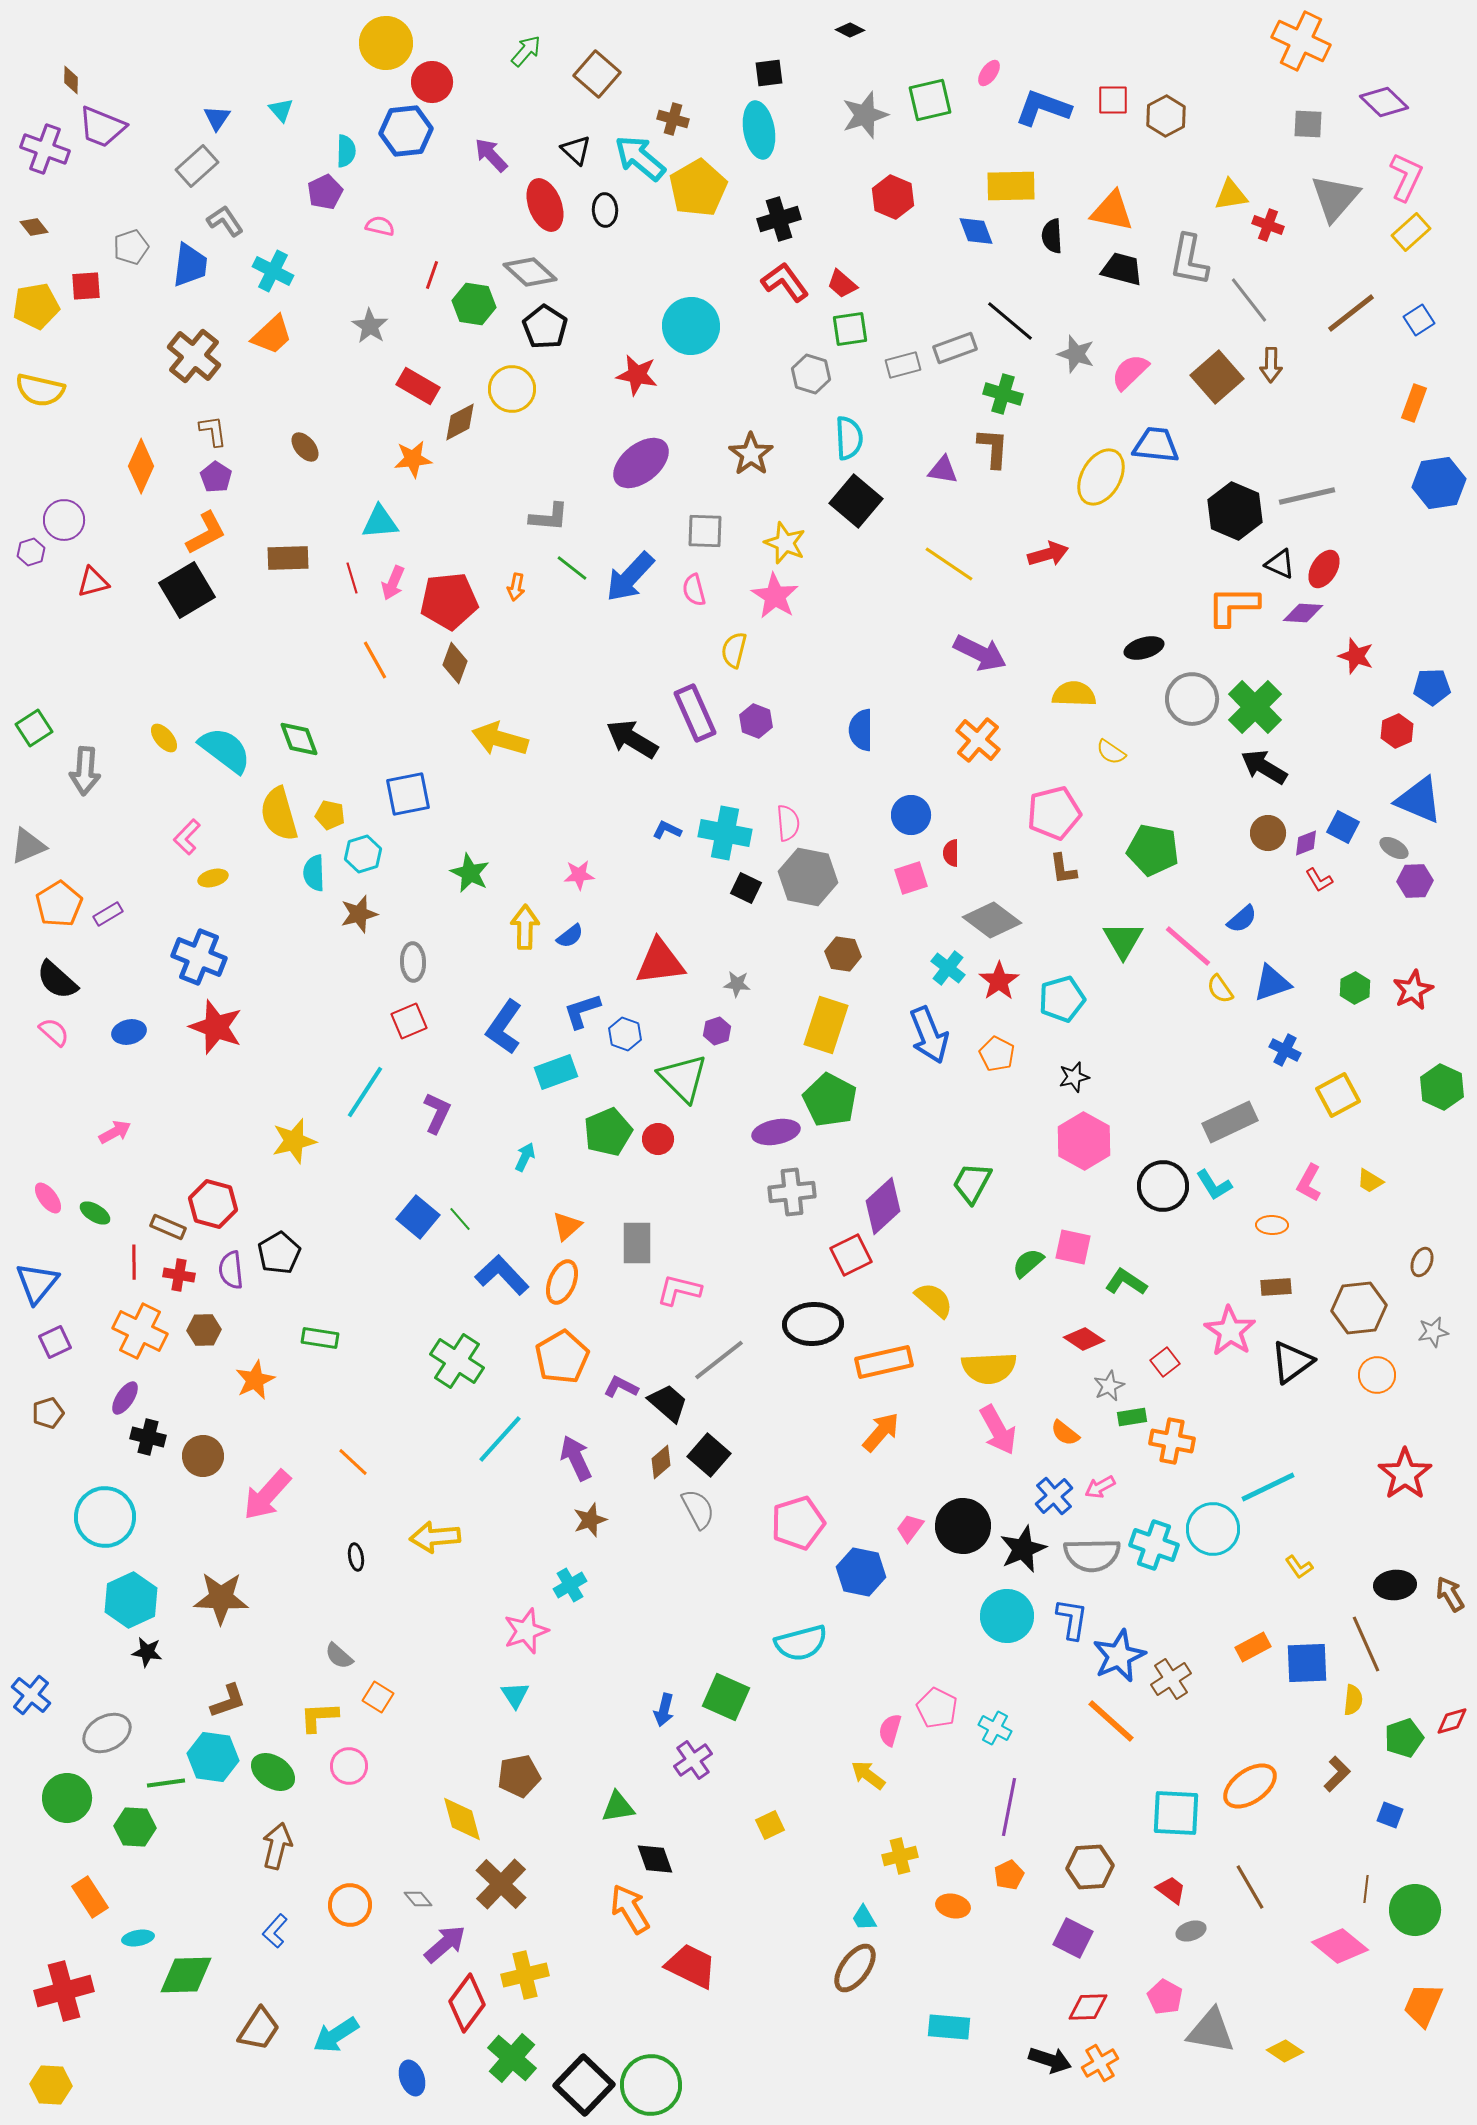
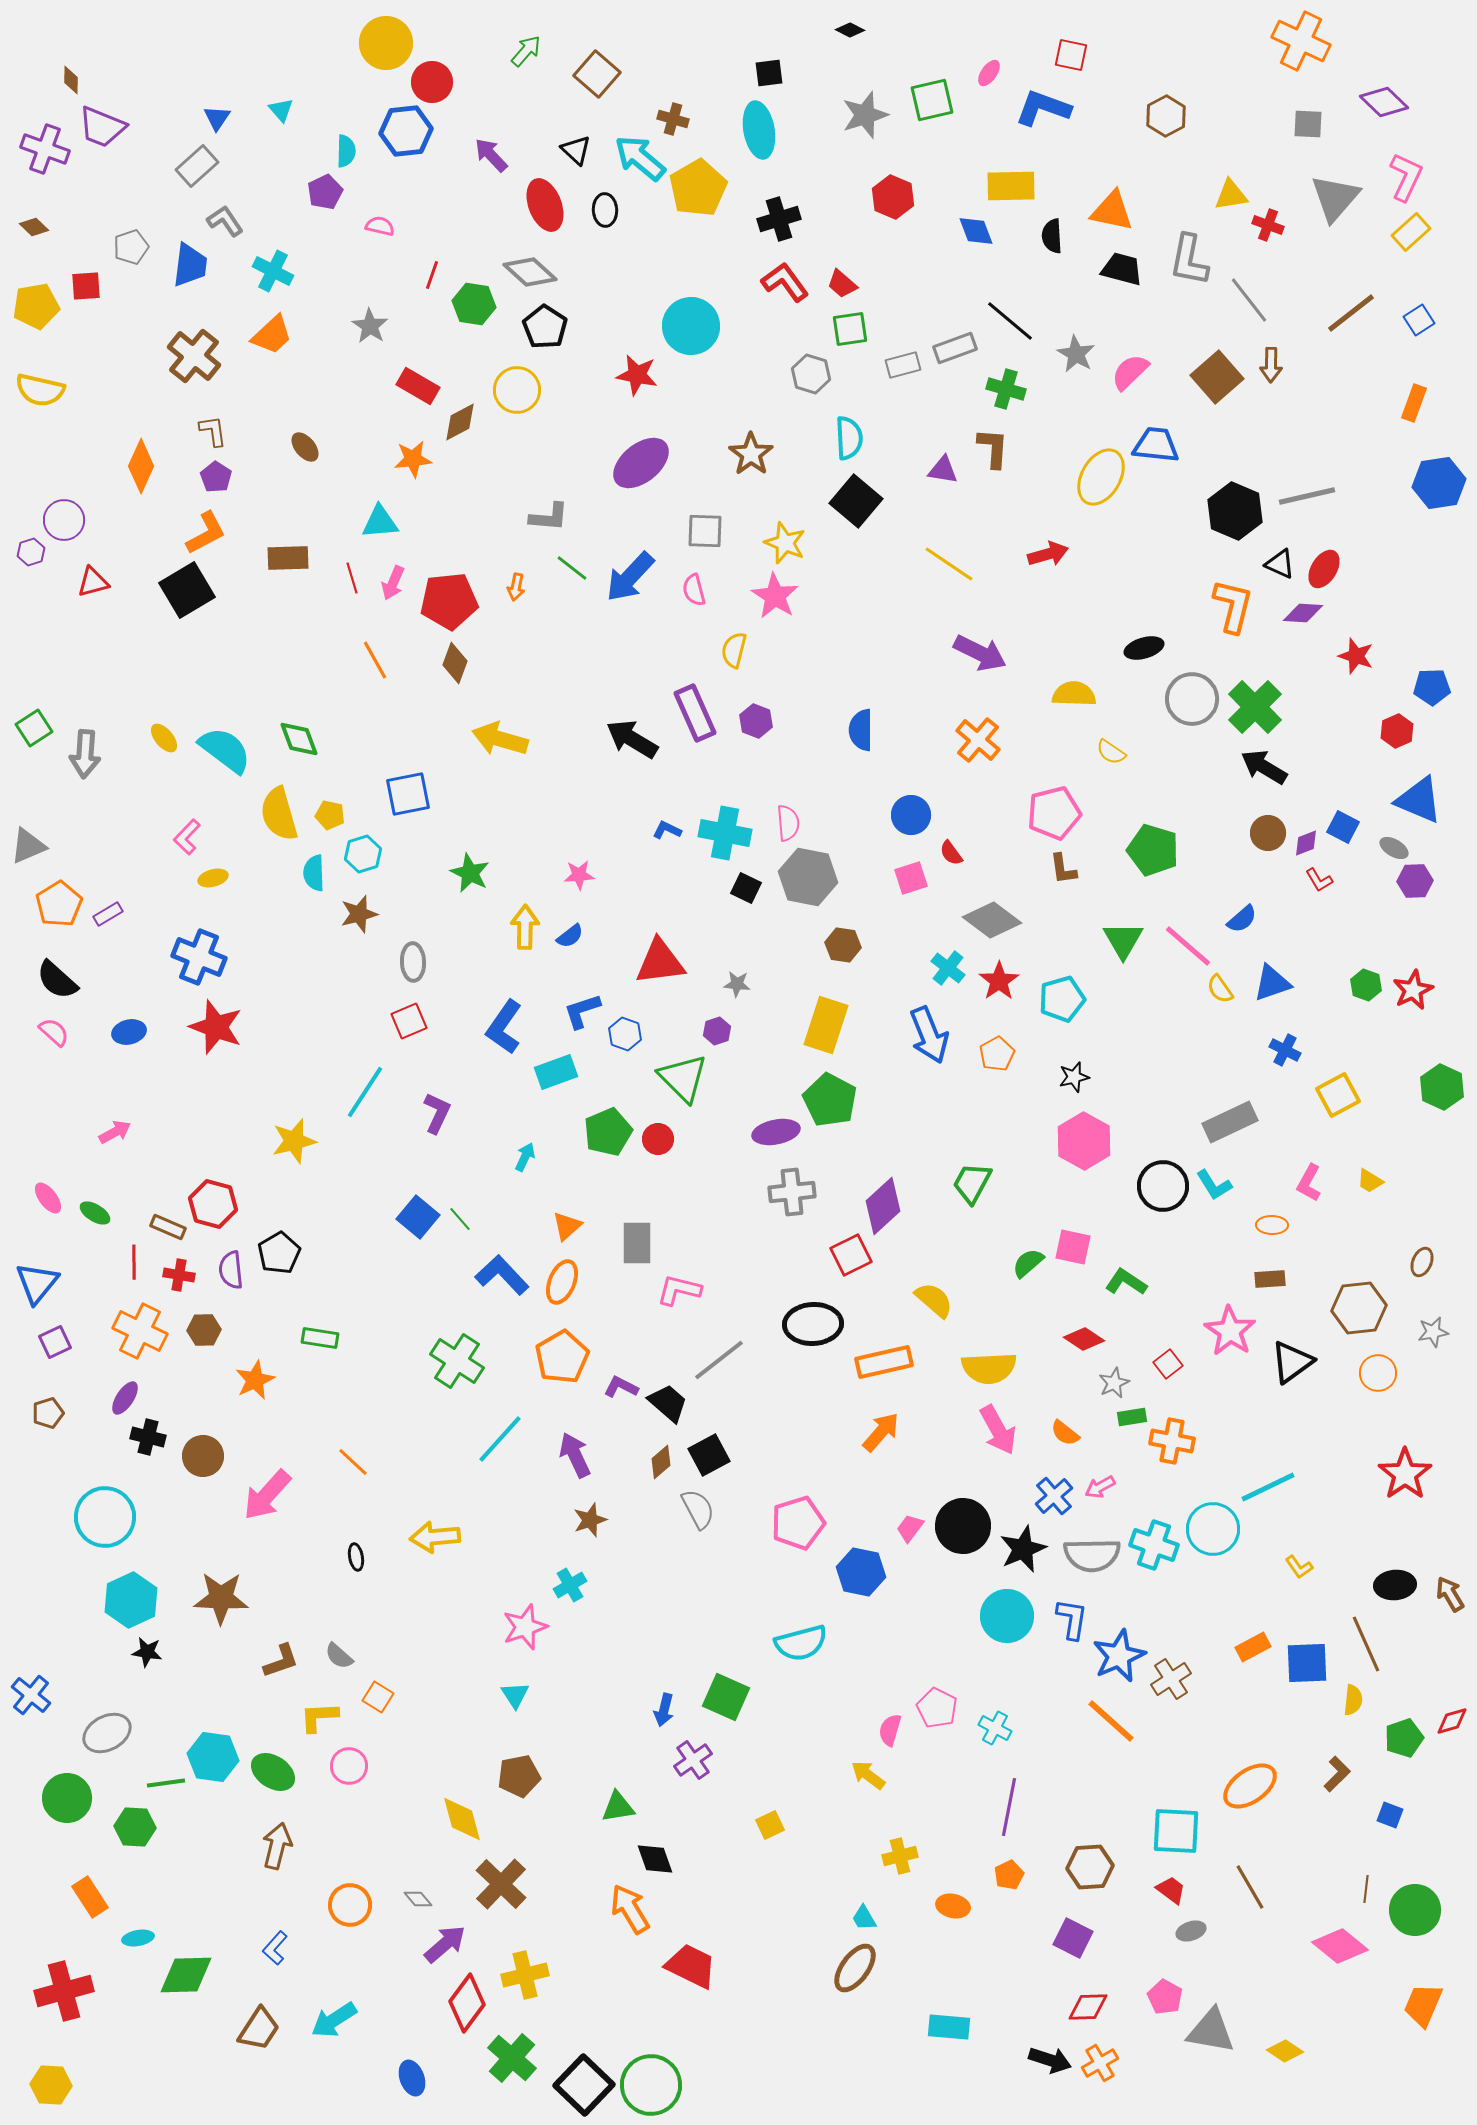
green square at (930, 100): moved 2 px right
red square at (1113, 100): moved 42 px left, 45 px up; rotated 12 degrees clockwise
brown diamond at (34, 227): rotated 8 degrees counterclockwise
gray star at (1076, 354): rotated 12 degrees clockwise
yellow circle at (512, 389): moved 5 px right, 1 px down
green cross at (1003, 394): moved 3 px right, 5 px up
orange L-shape at (1233, 606): rotated 104 degrees clockwise
gray arrow at (85, 771): moved 17 px up
green pentagon at (1153, 850): rotated 6 degrees clockwise
red semicircle at (951, 853): rotated 36 degrees counterclockwise
brown hexagon at (843, 954): moved 9 px up
green hexagon at (1355, 988): moved 11 px right, 3 px up; rotated 12 degrees counterclockwise
orange pentagon at (997, 1054): rotated 16 degrees clockwise
brown rectangle at (1276, 1287): moved 6 px left, 8 px up
red square at (1165, 1362): moved 3 px right, 2 px down
orange circle at (1377, 1375): moved 1 px right, 2 px up
gray star at (1109, 1386): moved 5 px right, 3 px up
black square at (709, 1455): rotated 21 degrees clockwise
purple arrow at (576, 1458): moved 1 px left, 3 px up
pink star at (526, 1631): moved 1 px left, 4 px up
brown L-shape at (228, 1701): moved 53 px right, 40 px up
cyan square at (1176, 1813): moved 18 px down
blue L-shape at (275, 1931): moved 17 px down
cyan arrow at (336, 2035): moved 2 px left, 15 px up
